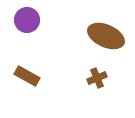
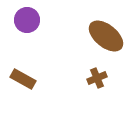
brown ellipse: rotated 15 degrees clockwise
brown rectangle: moved 4 px left, 3 px down
